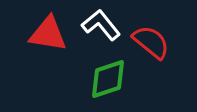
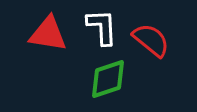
white L-shape: moved 1 px right, 2 px down; rotated 36 degrees clockwise
red semicircle: moved 2 px up
